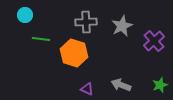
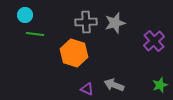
gray star: moved 7 px left, 3 px up; rotated 10 degrees clockwise
green line: moved 6 px left, 5 px up
gray arrow: moved 7 px left
